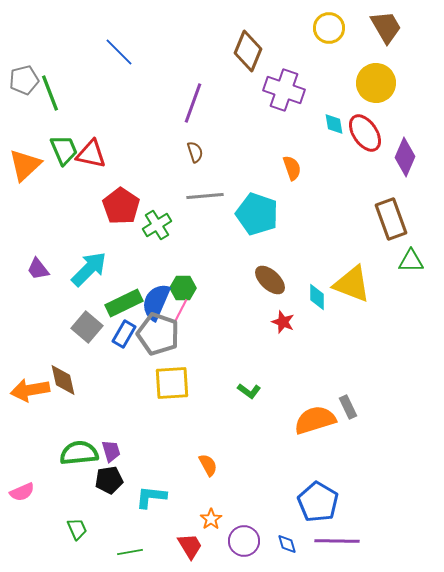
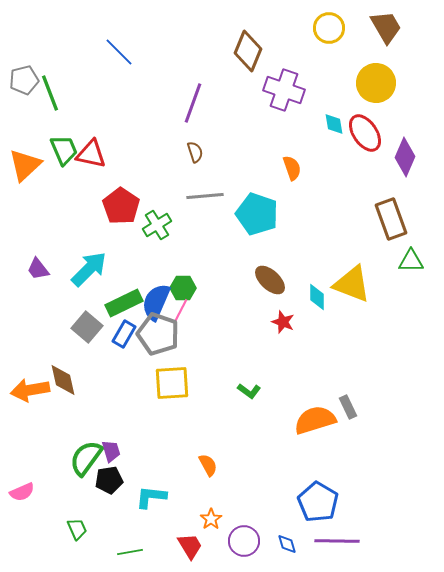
green semicircle at (79, 453): moved 7 px right, 5 px down; rotated 48 degrees counterclockwise
